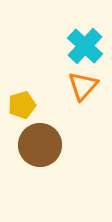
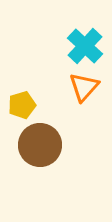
orange triangle: moved 1 px right, 1 px down
